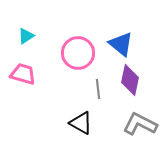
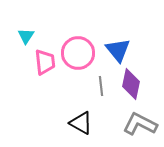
cyan triangle: rotated 24 degrees counterclockwise
blue triangle: moved 3 px left, 6 px down; rotated 12 degrees clockwise
pink trapezoid: moved 22 px right, 12 px up; rotated 68 degrees clockwise
purple diamond: moved 1 px right, 4 px down
gray line: moved 3 px right, 3 px up
